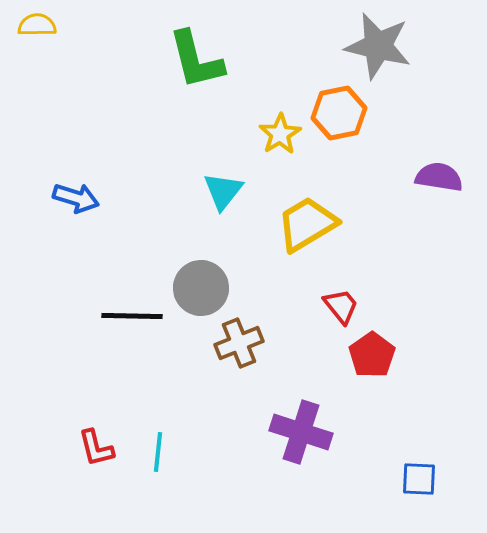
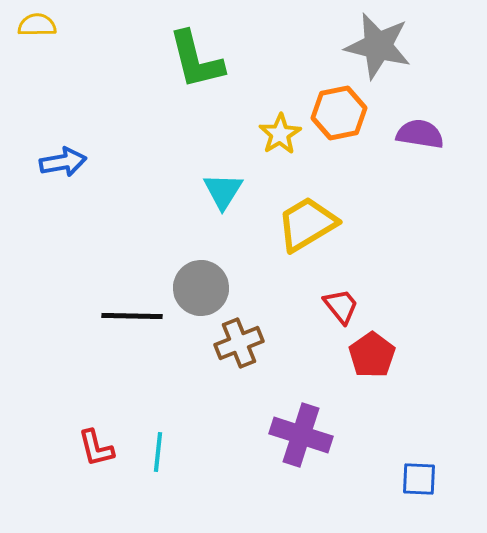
purple semicircle: moved 19 px left, 43 px up
cyan triangle: rotated 6 degrees counterclockwise
blue arrow: moved 13 px left, 36 px up; rotated 27 degrees counterclockwise
purple cross: moved 3 px down
